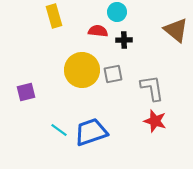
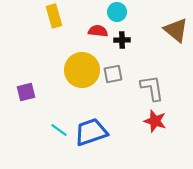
black cross: moved 2 px left
